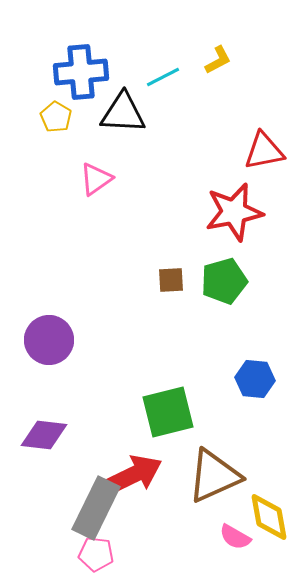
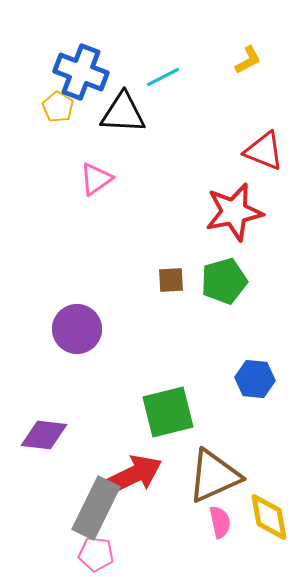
yellow L-shape: moved 30 px right
blue cross: rotated 26 degrees clockwise
yellow pentagon: moved 2 px right, 10 px up
red triangle: rotated 33 degrees clockwise
purple circle: moved 28 px right, 11 px up
pink semicircle: moved 15 px left, 15 px up; rotated 132 degrees counterclockwise
